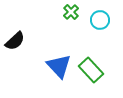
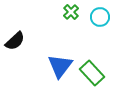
cyan circle: moved 3 px up
blue triangle: moved 1 px right; rotated 20 degrees clockwise
green rectangle: moved 1 px right, 3 px down
